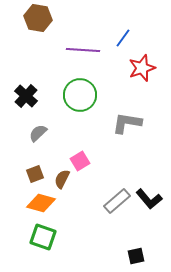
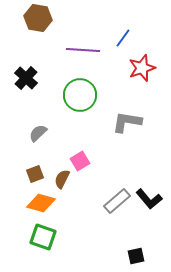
black cross: moved 18 px up
gray L-shape: moved 1 px up
